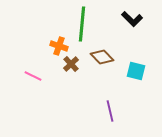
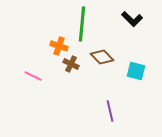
brown cross: rotated 21 degrees counterclockwise
